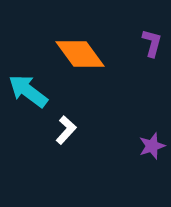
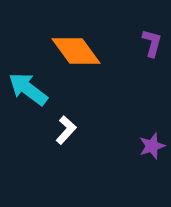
orange diamond: moved 4 px left, 3 px up
cyan arrow: moved 2 px up
